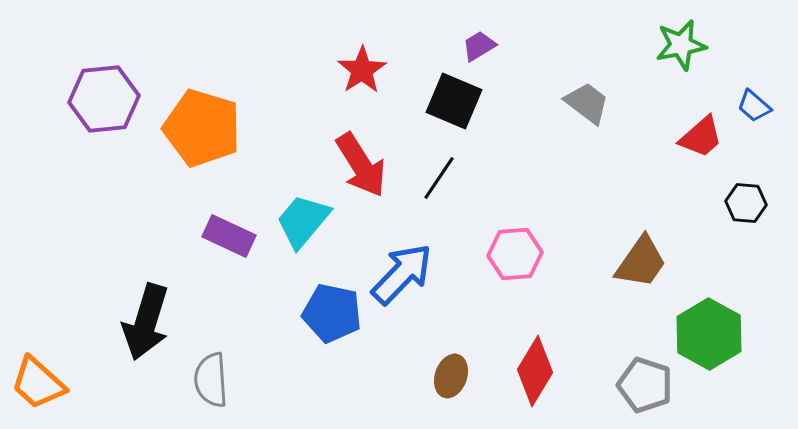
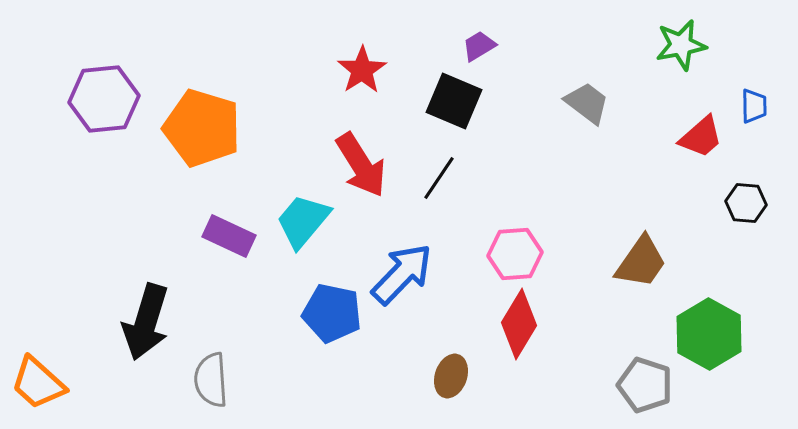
blue trapezoid: rotated 132 degrees counterclockwise
red diamond: moved 16 px left, 47 px up
